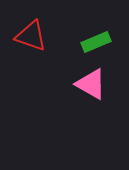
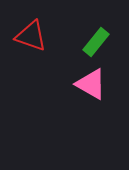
green rectangle: rotated 28 degrees counterclockwise
